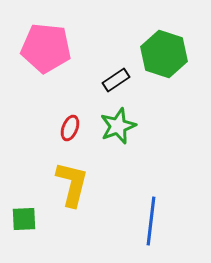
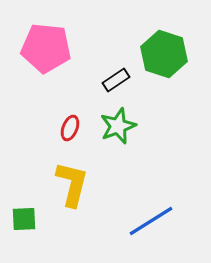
blue line: rotated 51 degrees clockwise
